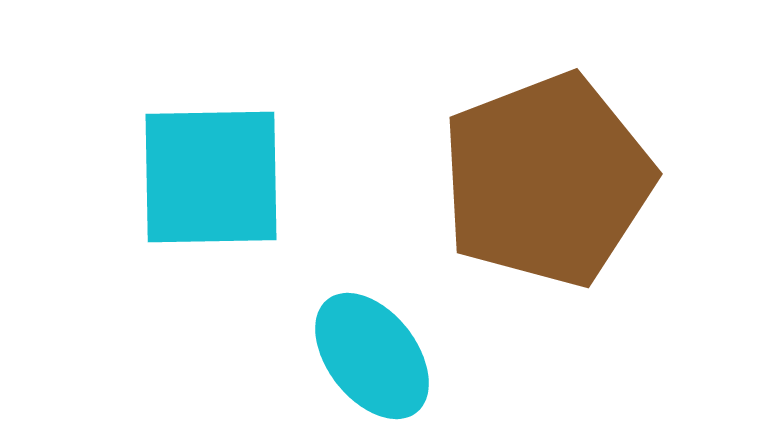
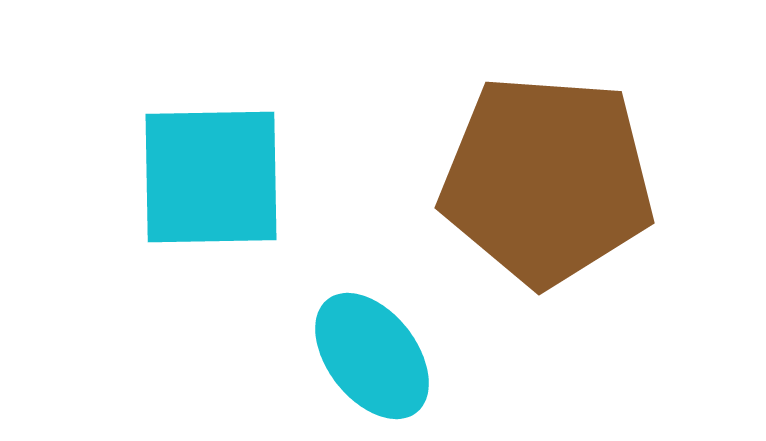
brown pentagon: rotated 25 degrees clockwise
